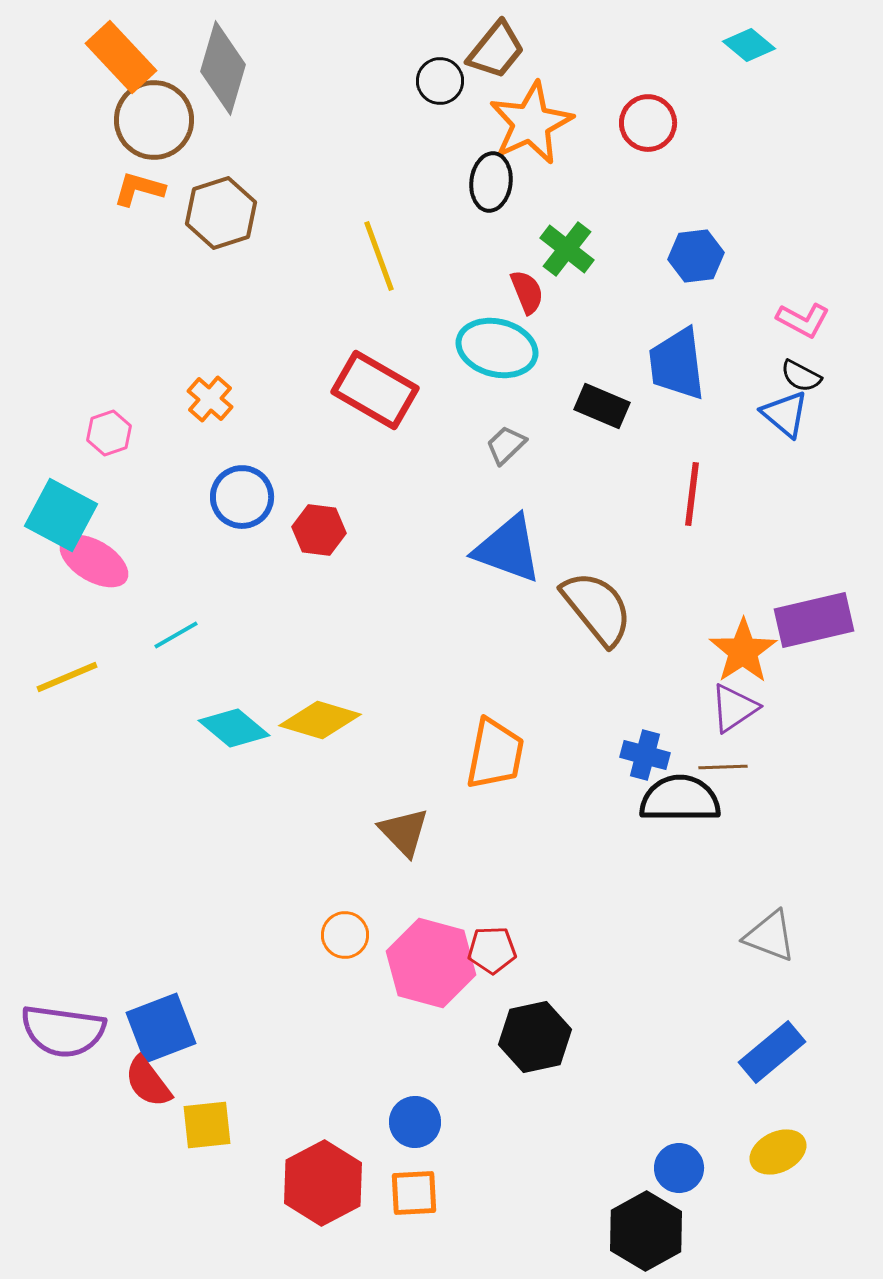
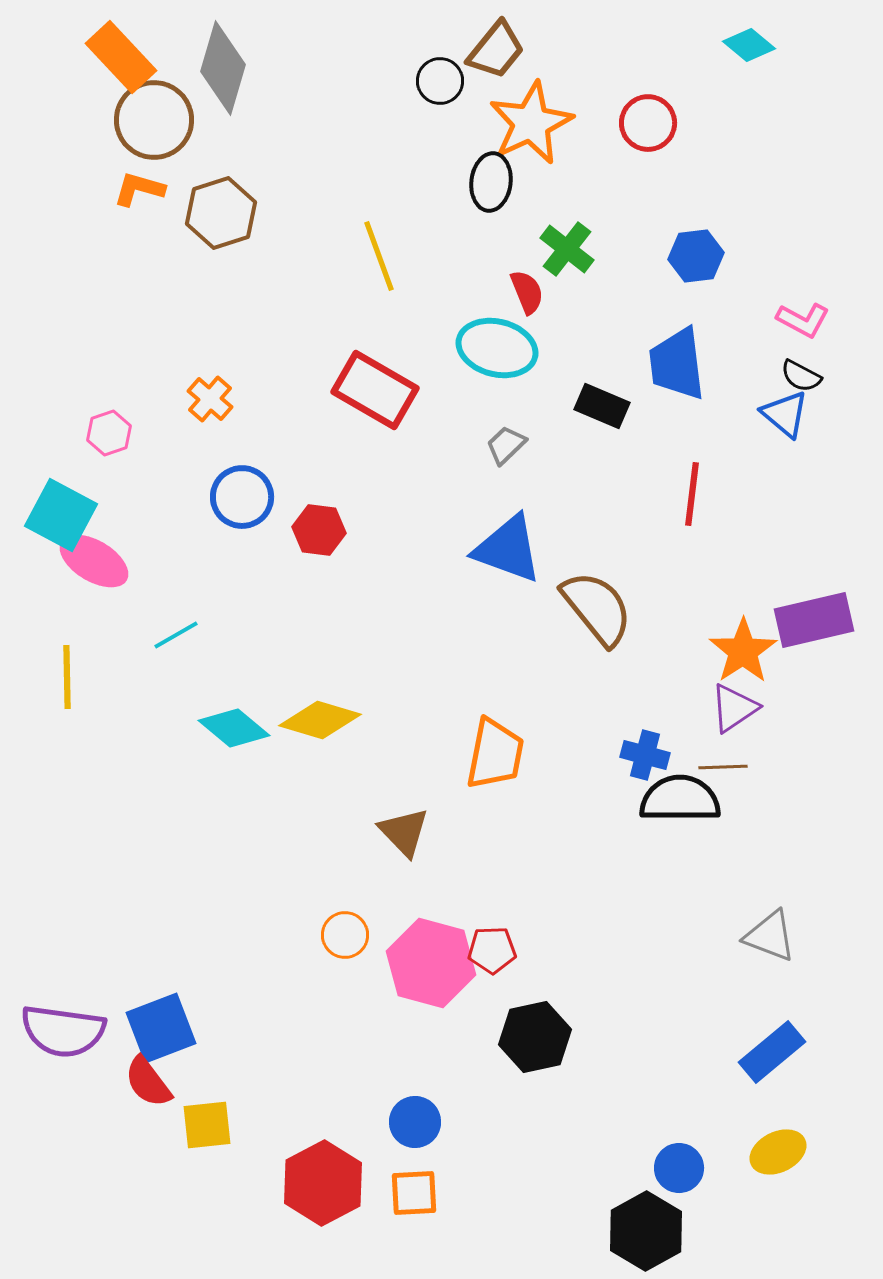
yellow line at (67, 677): rotated 68 degrees counterclockwise
